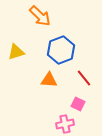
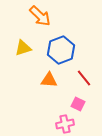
yellow triangle: moved 7 px right, 4 px up
